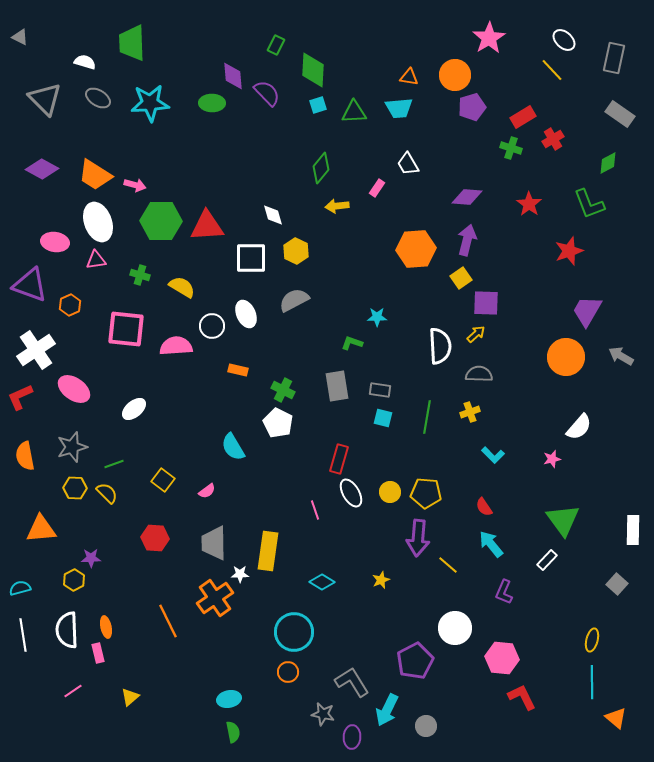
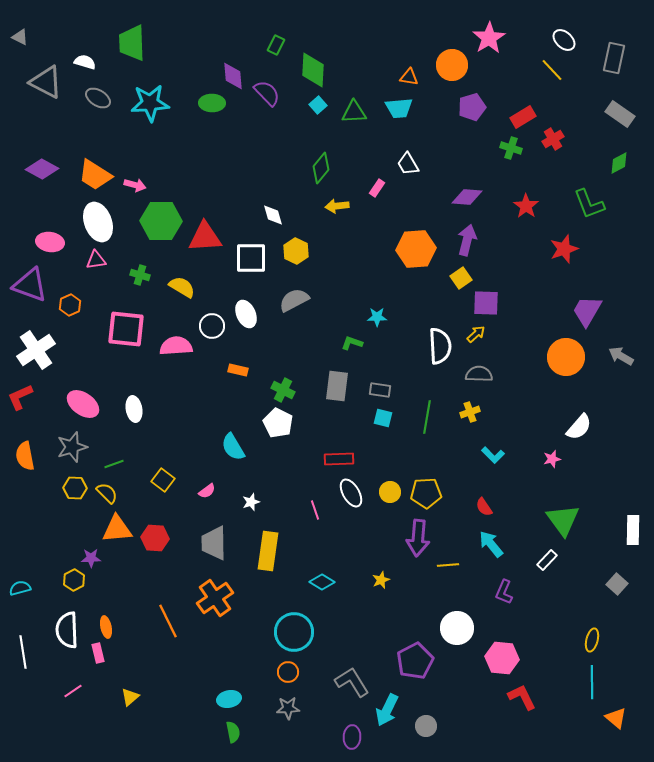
orange circle at (455, 75): moved 3 px left, 10 px up
gray triangle at (45, 99): moved 1 px right, 17 px up; rotated 18 degrees counterclockwise
cyan square at (318, 105): rotated 24 degrees counterclockwise
green diamond at (608, 163): moved 11 px right
red star at (529, 204): moved 3 px left, 2 px down
red triangle at (207, 226): moved 2 px left, 11 px down
pink ellipse at (55, 242): moved 5 px left
red star at (569, 251): moved 5 px left, 2 px up
gray rectangle at (337, 386): rotated 16 degrees clockwise
pink ellipse at (74, 389): moved 9 px right, 15 px down
white ellipse at (134, 409): rotated 60 degrees counterclockwise
red rectangle at (339, 459): rotated 72 degrees clockwise
yellow pentagon at (426, 493): rotated 8 degrees counterclockwise
orange triangle at (41, 529): moved 76 px right
yellow line at (448, 565): rotated 45 degrees counterclockwise
white star at (240, 574): moved 11 px right, 72 px up; rotated 18 degrees counterclockwise
white circle at (455, 628): moved 2 px right
white line at (23, 635): moved 17 px down
gray star at (323, 714): moved 35 px left, 6 px up; rotated 15 degrees counterclockwise
